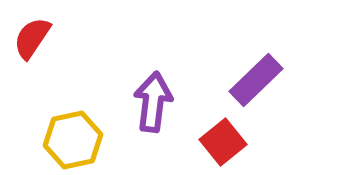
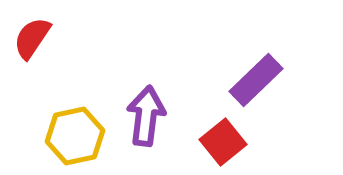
purple arrow: moved 7 px left, 14 px down
yellow hexagon: moved 2 px right, 4 px up
